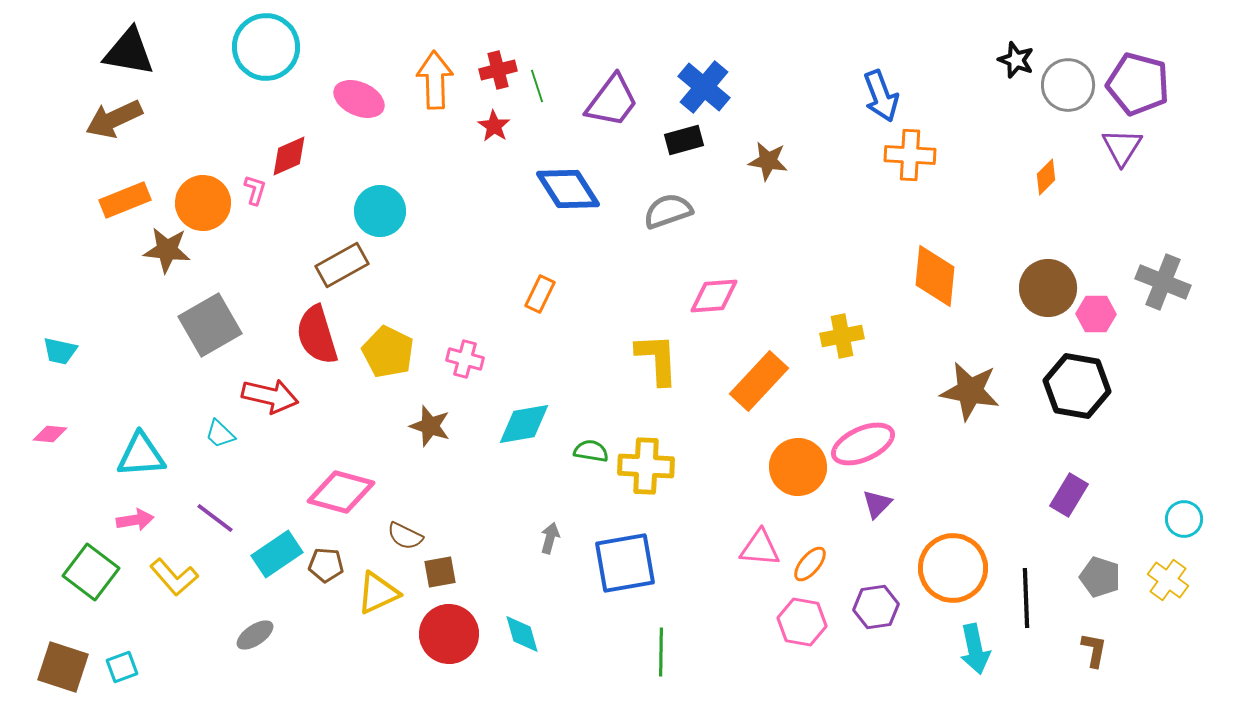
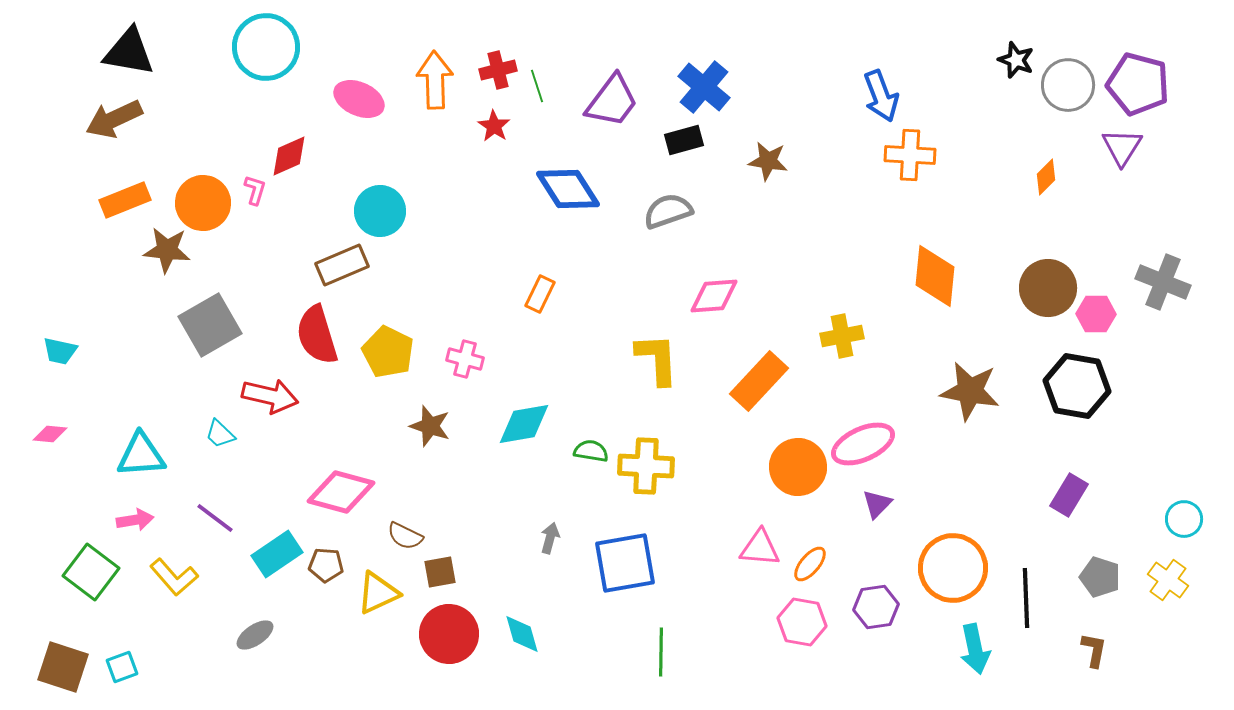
brown rectangle at (342, 265): rotated 6 degrees clockwise
